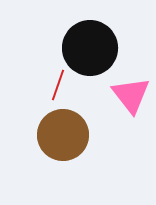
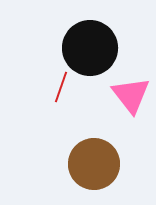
red line: moved 3 px right, 2 px down
brown circle: moved 31 px right, 29 px down
